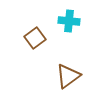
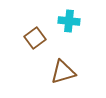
brown triangle: moved 5 px left, 4 px up; rotated 20 degrees clockwise
